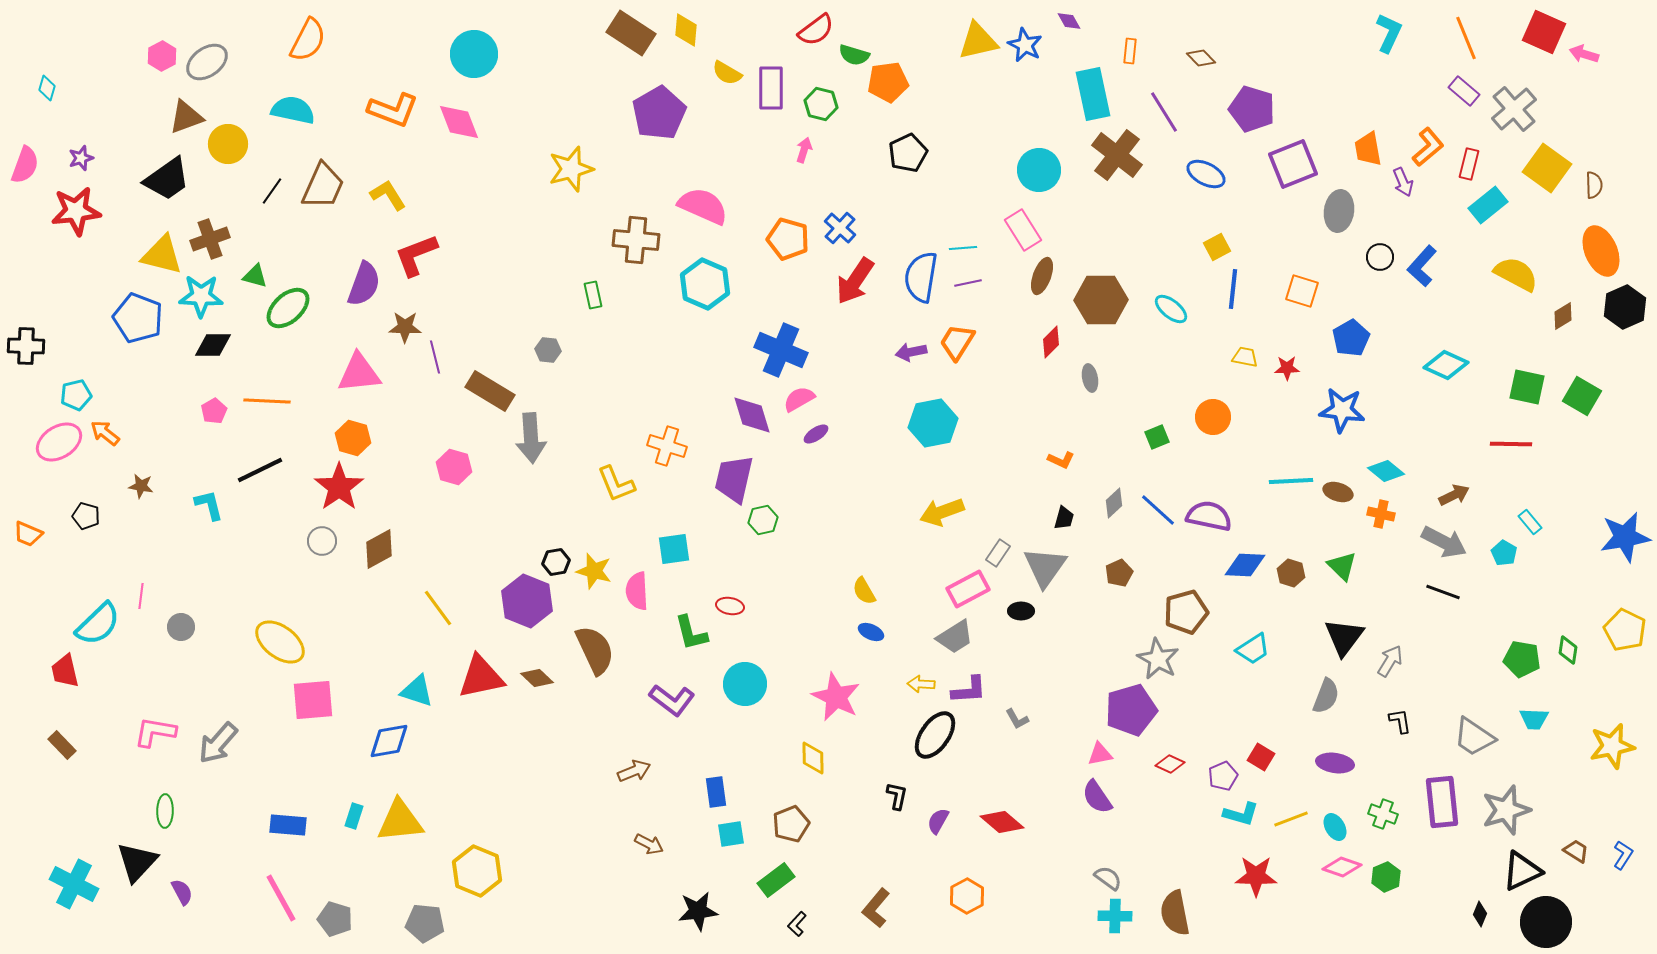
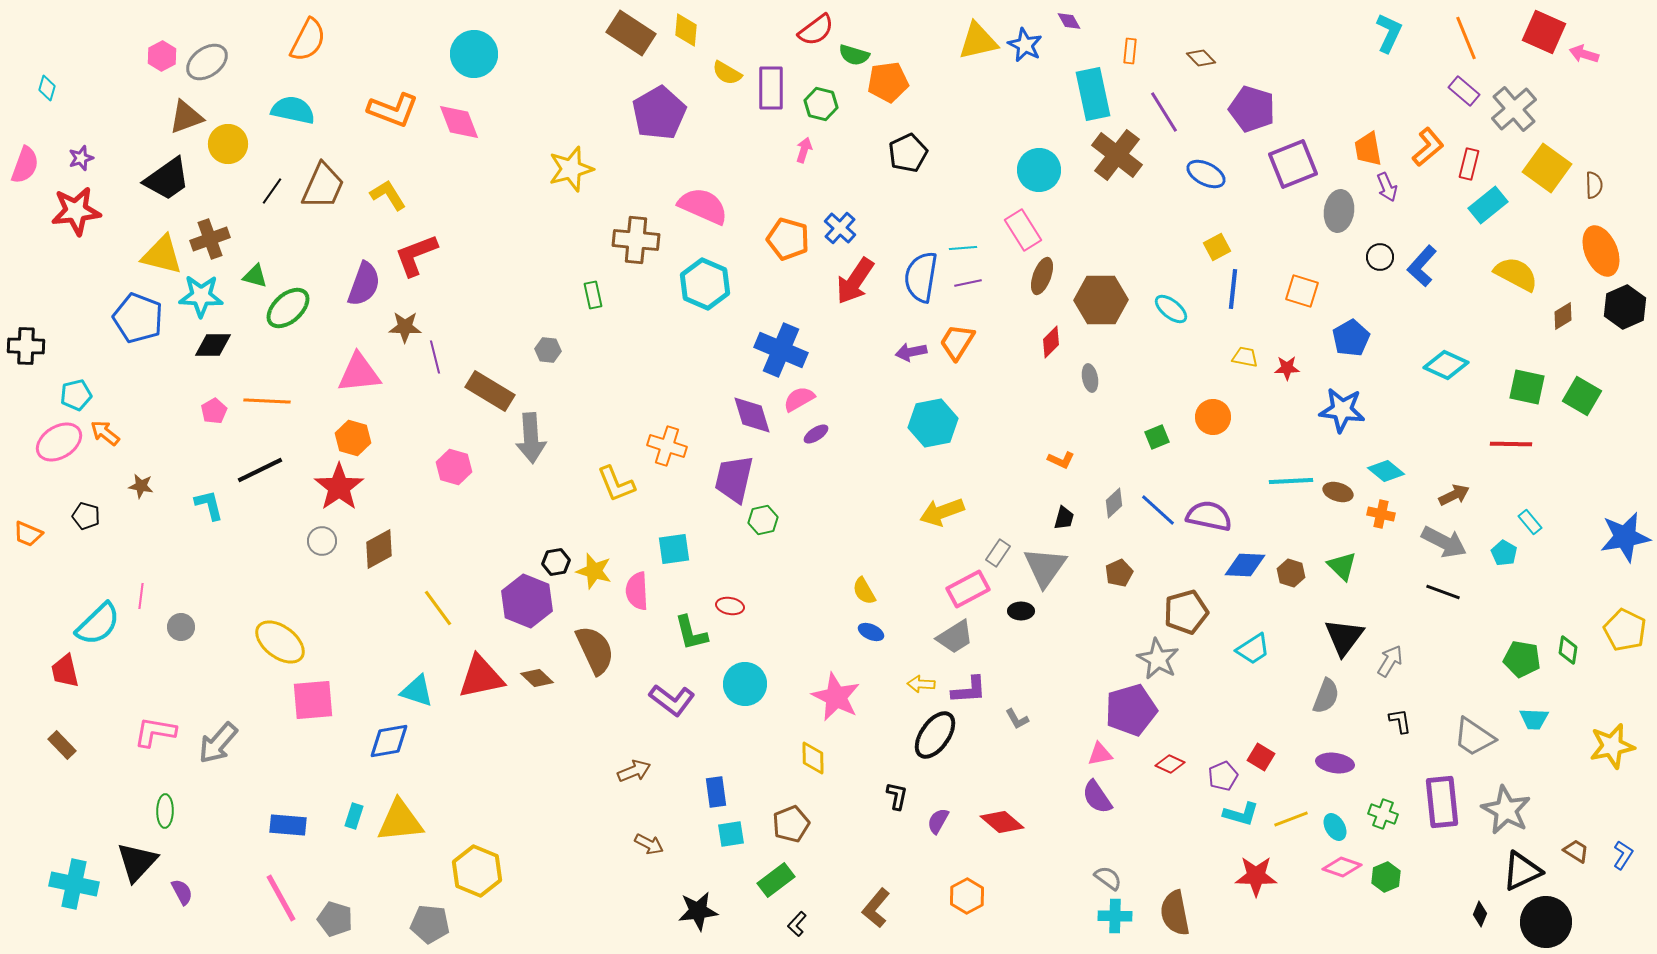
purple arrow at (1403, 182): moved 16 px left, 5 px down
gray star at (1506, 810): rotated 27 degrees counterclockwise
cyan cross at (74, 884): rotated 15 degrees counterclockwise
gray pentagon at (425, 923): moved 5 px right, 1 px down
